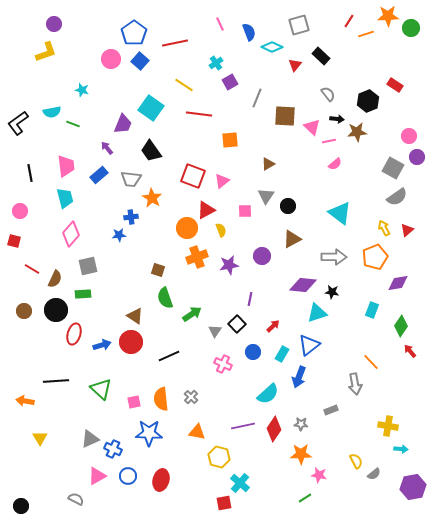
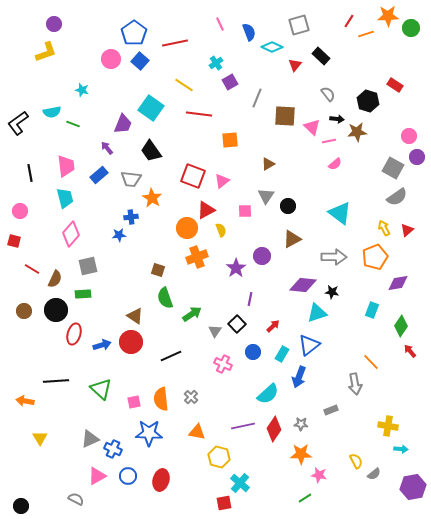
black hexagon at (368, 101): rotated 20 degrees counterclockwise
purple star at (229, 265): moved 7 px right, 3 px down; rotated 24 degrees counterclockwise
black line at (169, 356): moved 2 px right
